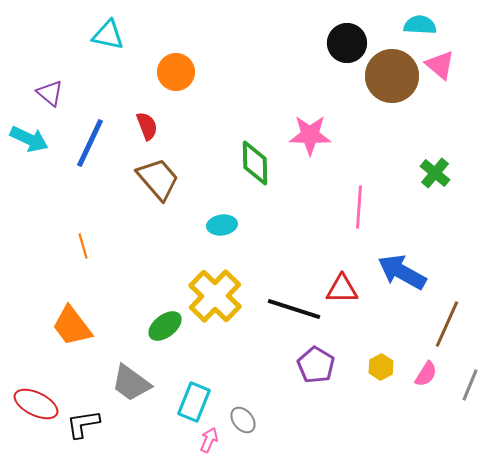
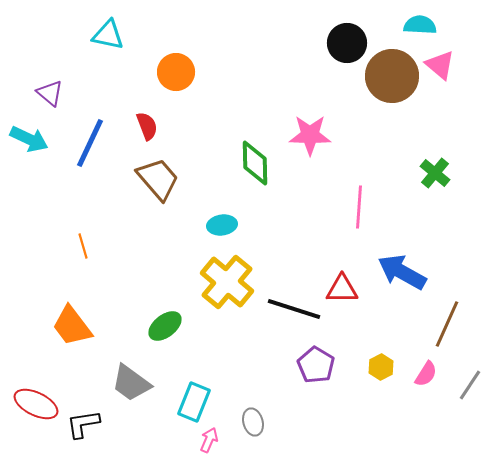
yellow cross: moved 12 px right, 14 px up; rotated 4 degrees counterclockwise
gray line: rotated 12 degrees clockwise
gray ellipse: moved 10 px right, 2 px down; rotated 24 degrees clockwise
